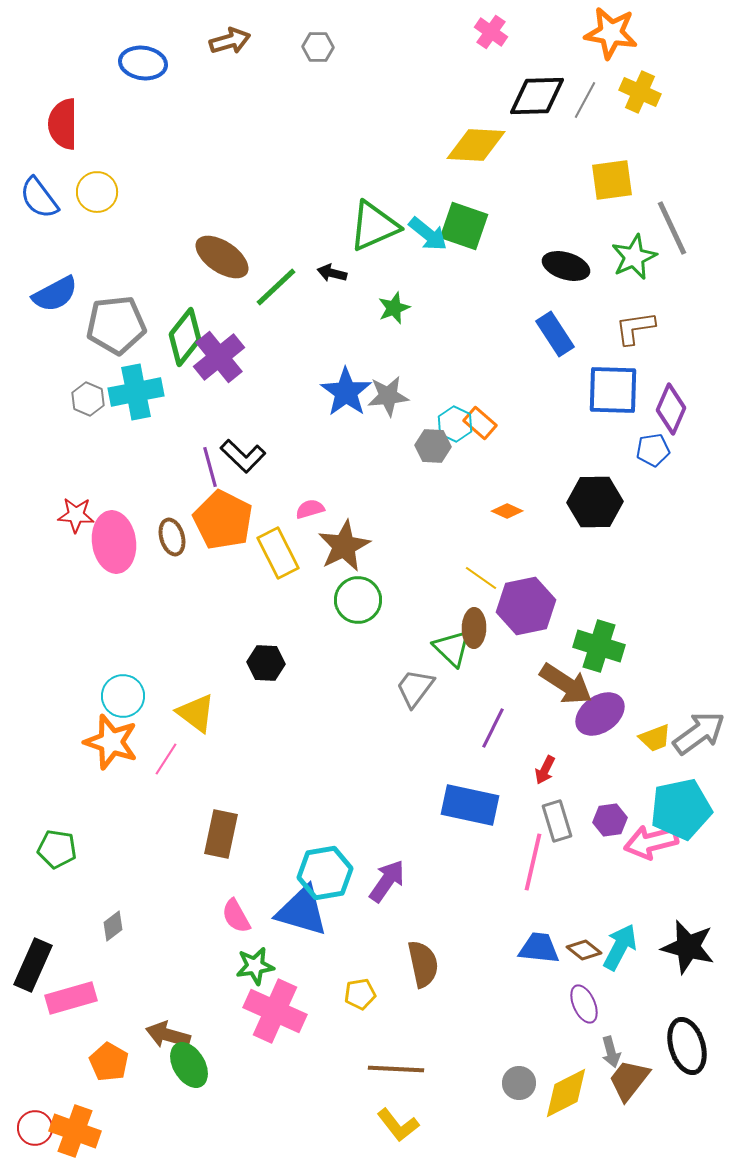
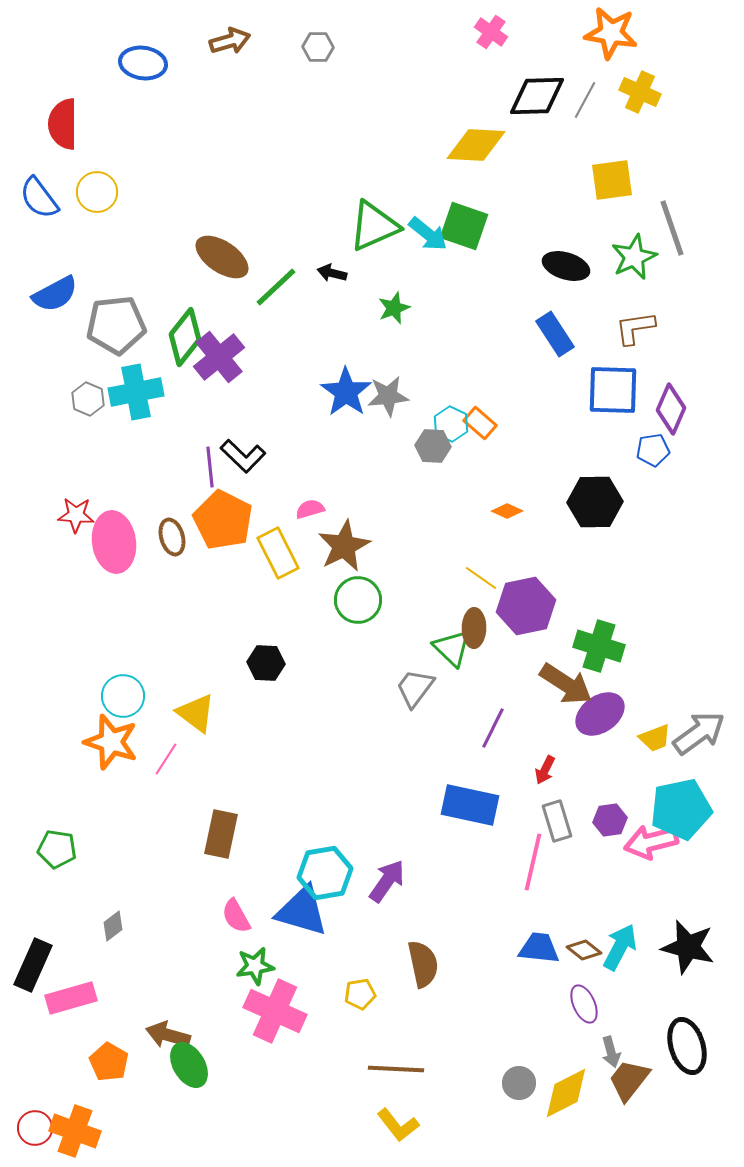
gray line at (672, 228): rotated 6 degrees clockwise
cyan hexagon at (455, 424): moved 4 px left
purple line at (210, 467): rotated 9 degrees clockwise
